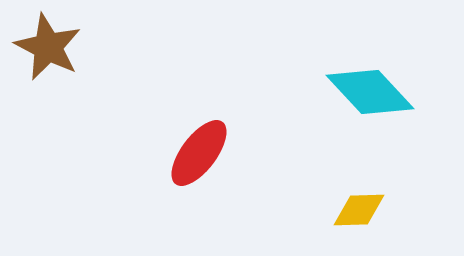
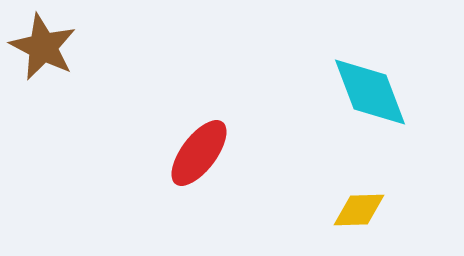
brown star: moved 5 px left
cyan diamond: rotated 22 degrees clockwise
